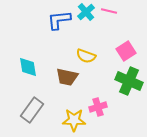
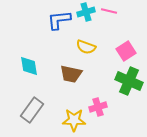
cyan cross: rotated 24 degrees clockwise
yellow semicircle: moved 9 px up
cyan diamond: moved 1 px right, 1 px up
brown trapezoid: moved 4 px right, 3 px up
